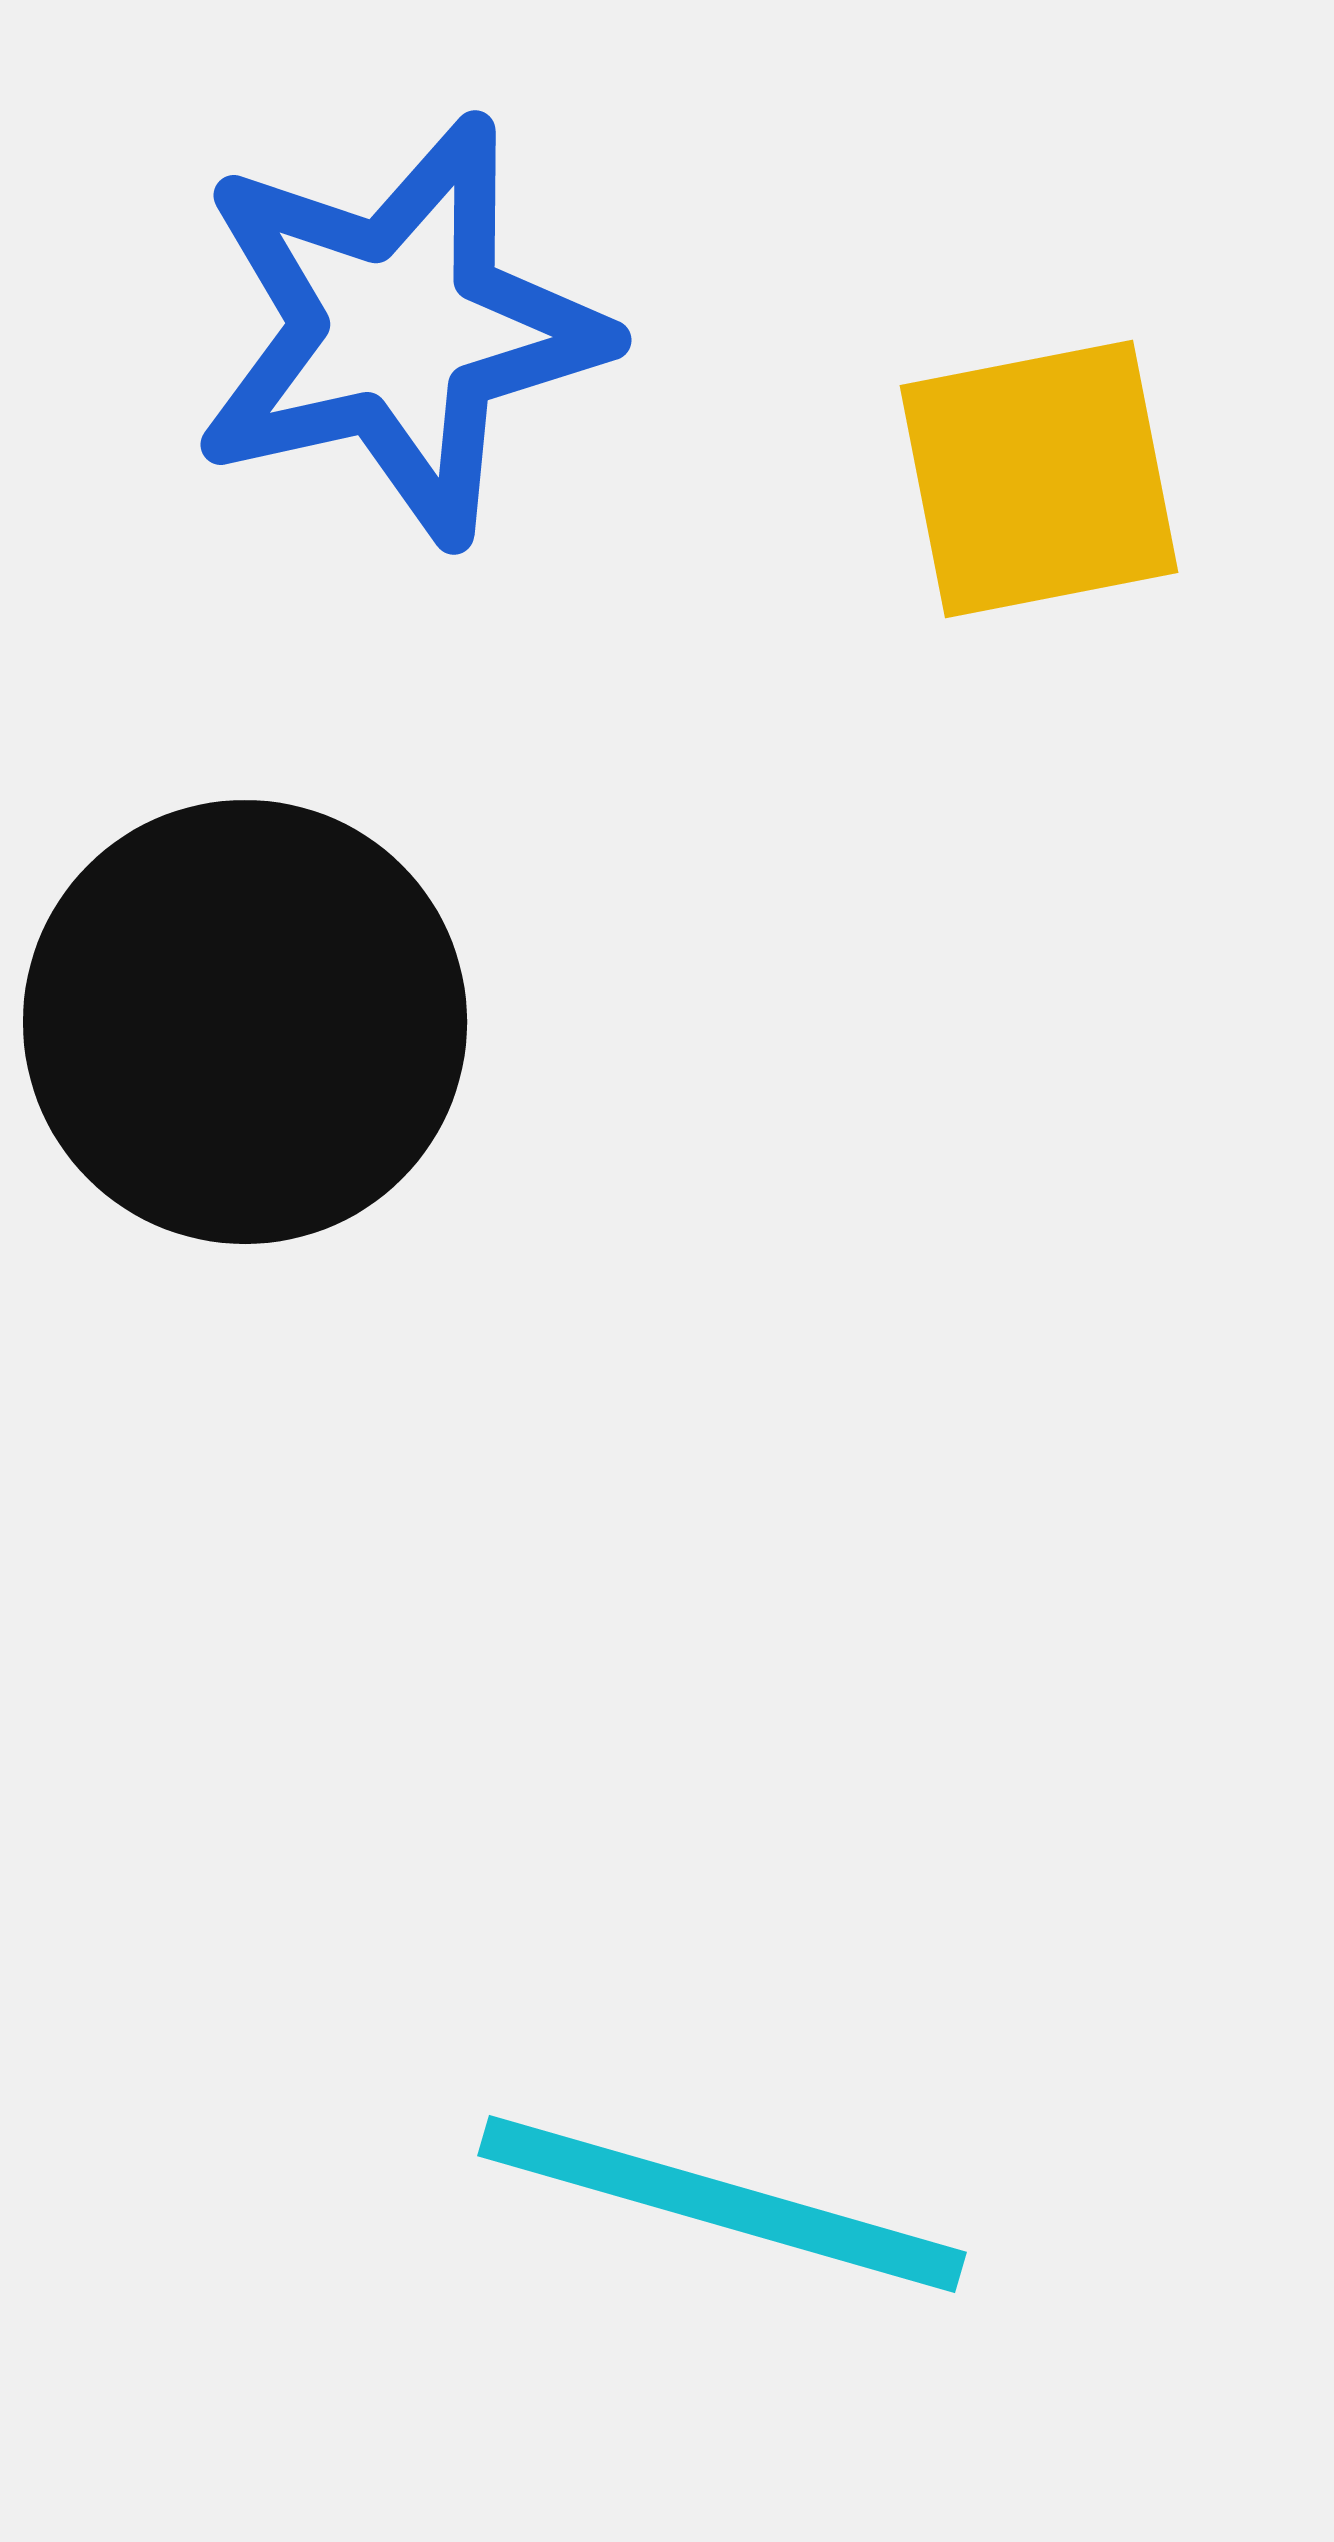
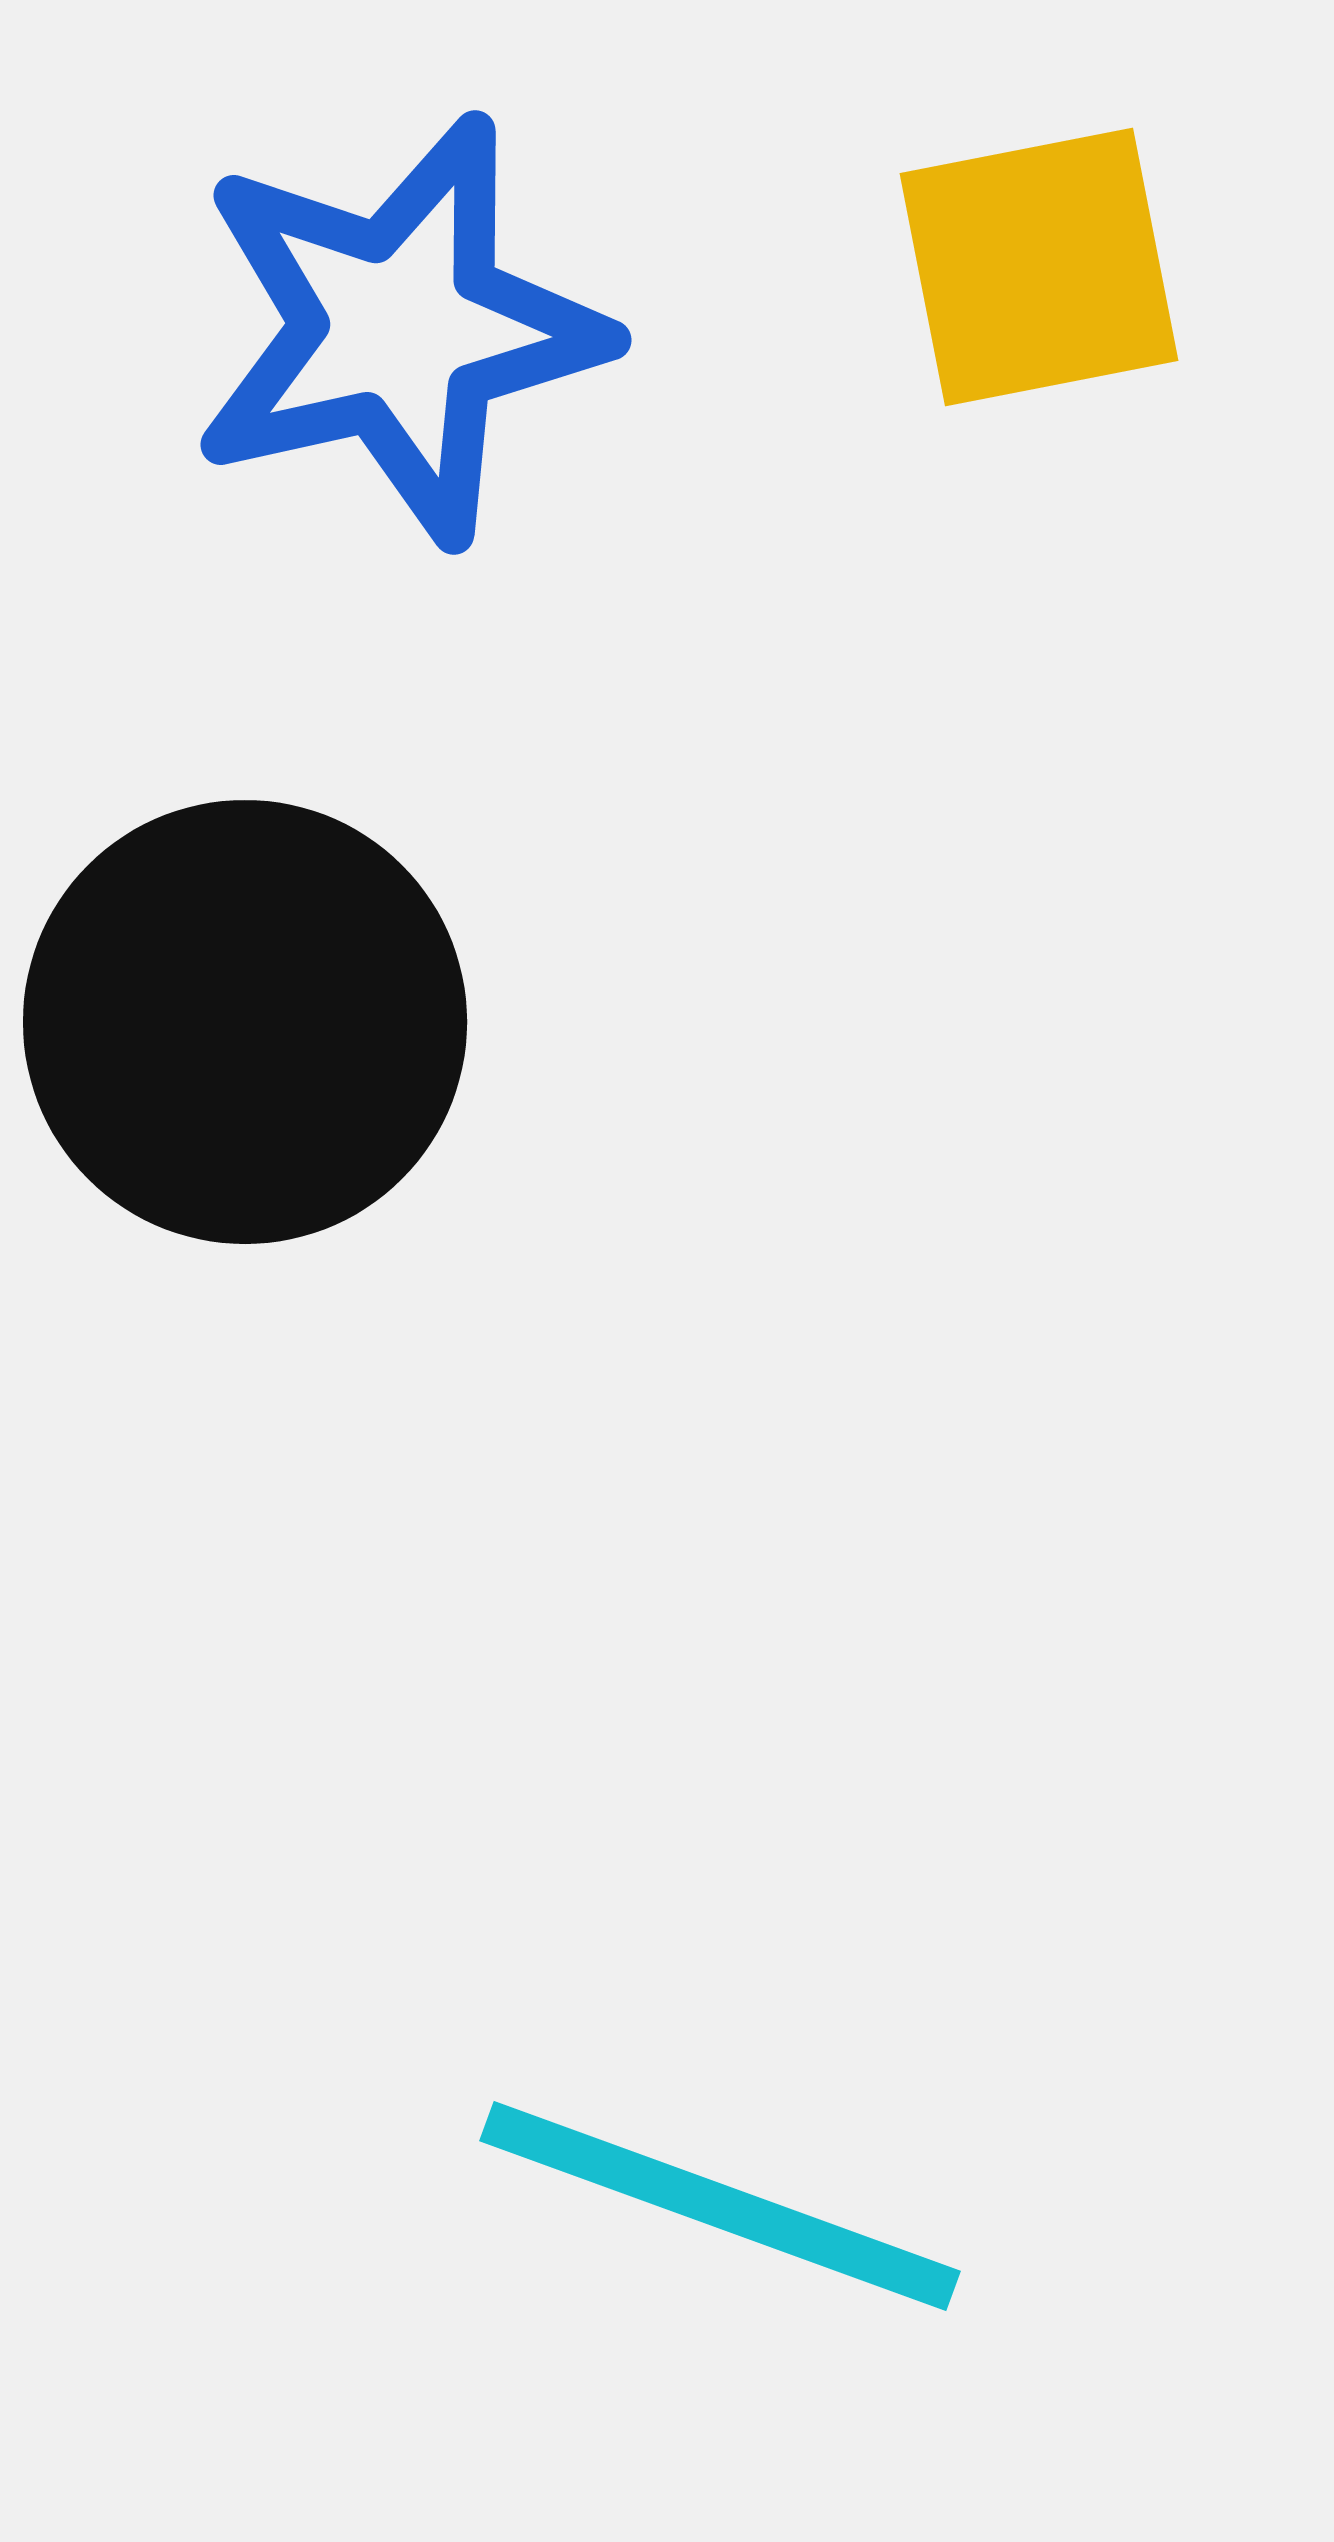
yellow square: moved 212 px up
cyan line: moved 2 px left, 2 px down; rotated 4 degrees clockwise
